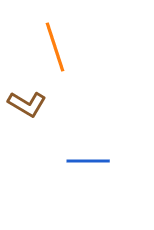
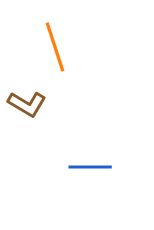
blue line: moved 2 px right, 6 px down
